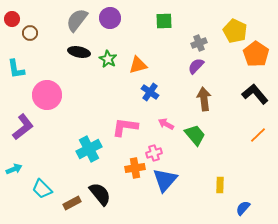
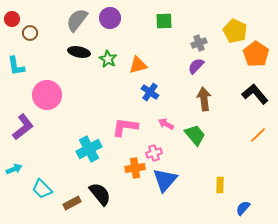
cyan L-shape: moved 3 px up
